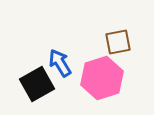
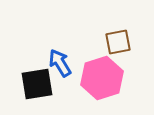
black square: rotated 20 degrees clockwise
